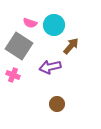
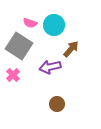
brown arrow: moved 3 px down
pink cross: rotated 24 degrees clockwise
